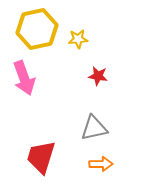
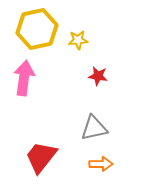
yellow star: moved 1 px down
pink arrow: rotated 152 degrees counterclockwise
red trapezoid: rotated 21 degrees clockwise
